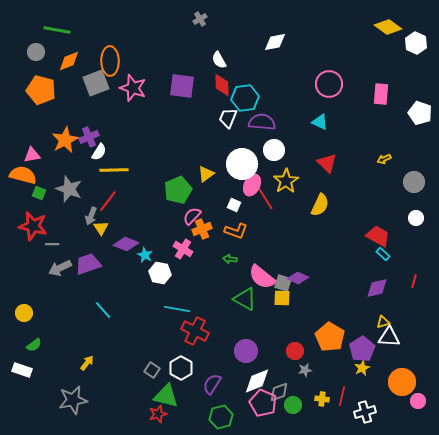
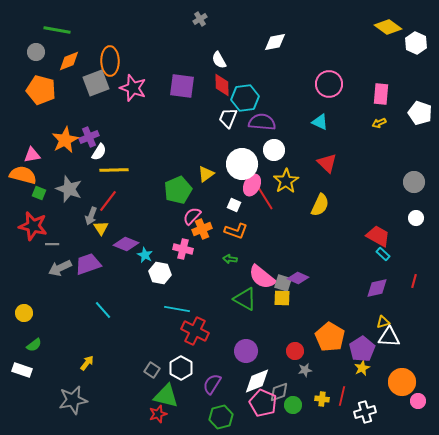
yellow arrow at (384, 159): moved 5 px left, 36 px up
pink cross at (183, 249): rotated 18 degrees counterclockwise
